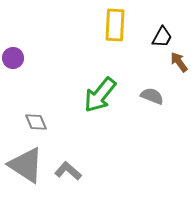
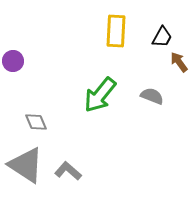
yellow rectangle: moved 1 px right, 6 px down
purple circle: moved 3 px down
